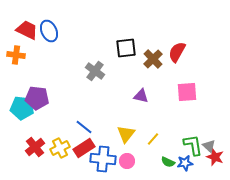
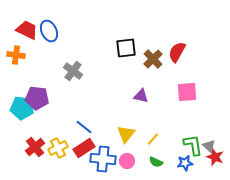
gray cross: moved 22 px left
yellow cross: moved 2 px left
green semicircle: moved 12 px left
